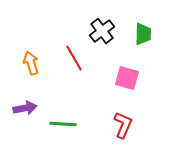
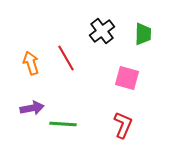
red line: moved 8 px left
purple arrow: moved 7 px right
